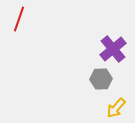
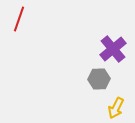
gray hexagon: moved 2 px left
yellow arrow: rotated 15 degrees counterclockwise
